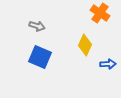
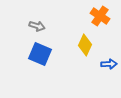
orange cross: moved 3 px down
blue square: moved 3 px up
blue arrow: moved 1 px right
